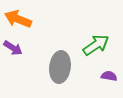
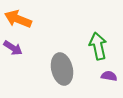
green arrow: moved 2 px right, 1 px down; rotated 68 degrees counterclockwise
gray ellipse: moved 2 px right, 2 px down; rotated 20 degrees counterclockwise
